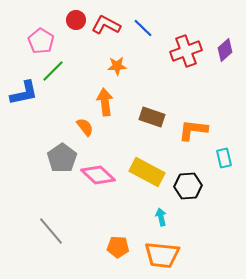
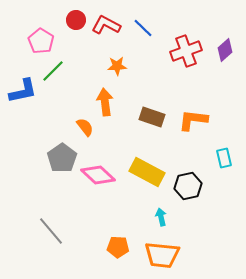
blue L-shape: moved 1 px left, 2 px up
orange L-shape: moved 10 px up
black hexagon: rotated 8 degrees counterclockwise
